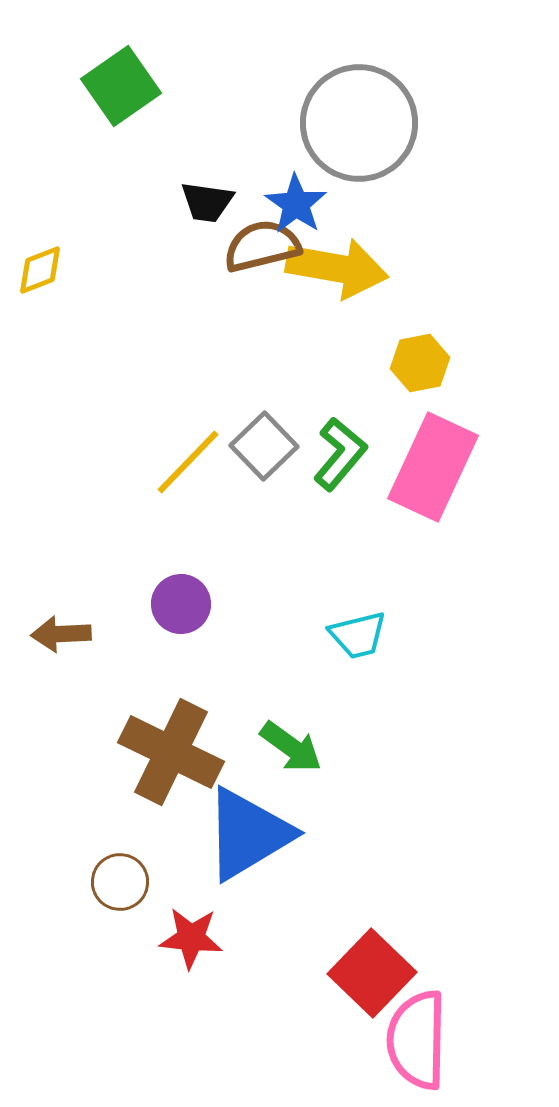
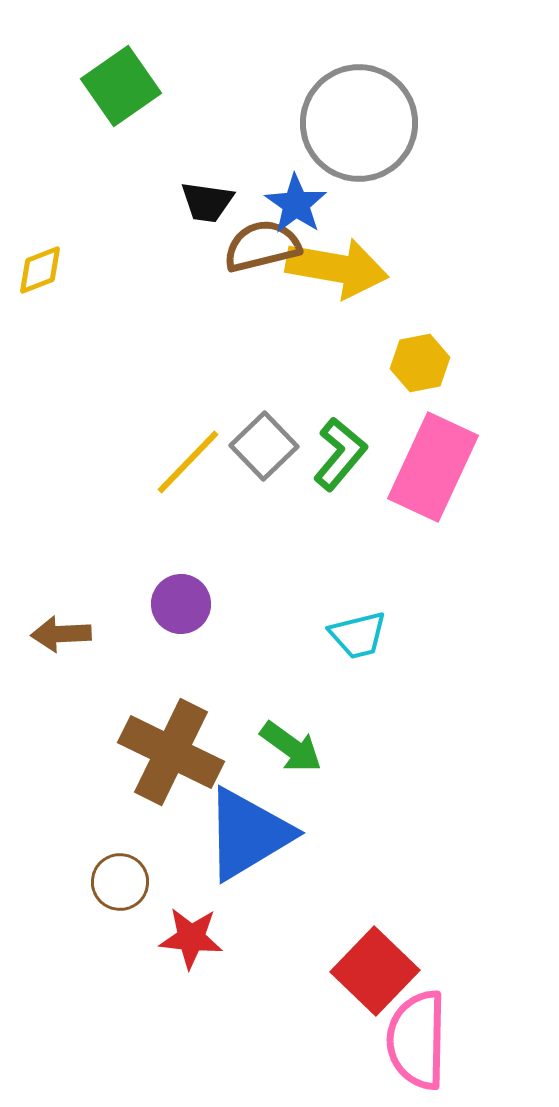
red square: moved 3 px right, 2 px up
